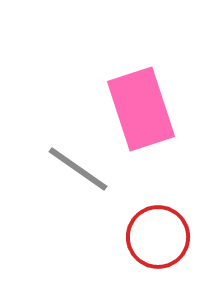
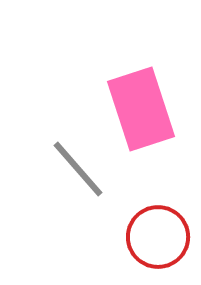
gray line: rotated 14 degrees clockwise
